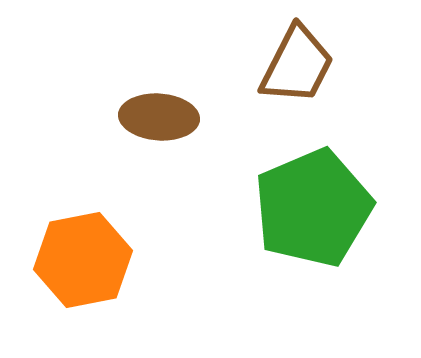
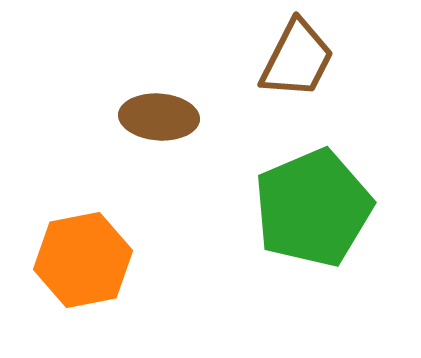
brown trapezoid: moved 6 px up
